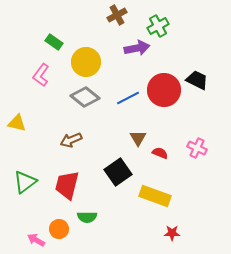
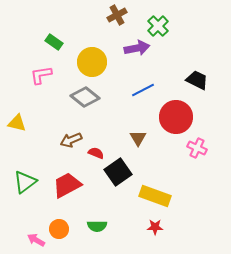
green cross: rotated 15 degrees counterclockwise
yellow circle: moved 6 px right
pink L-shape: rotated 45 degrees clockwise
red circle: moved 12 px right, 27 px down
blue line: moved 15 px right, 8 px up
red semicircle: moved 64 px left
red trapezoid: rotated 48 degrees clockwise
green semicircle: moved 10 px right, 9 px down
red star: moved 17 px left, 6 px up
